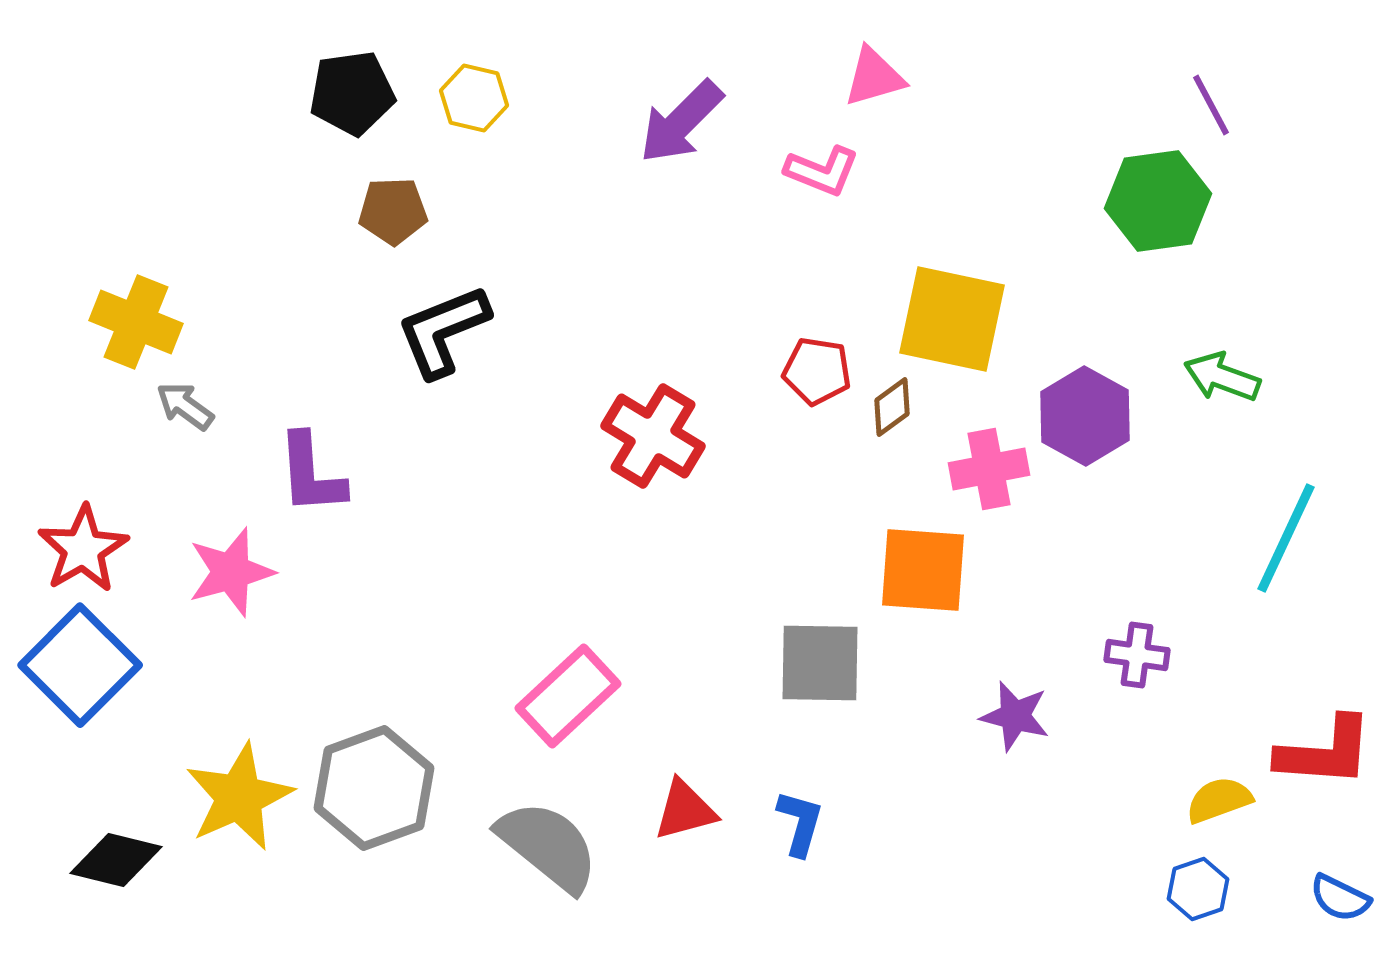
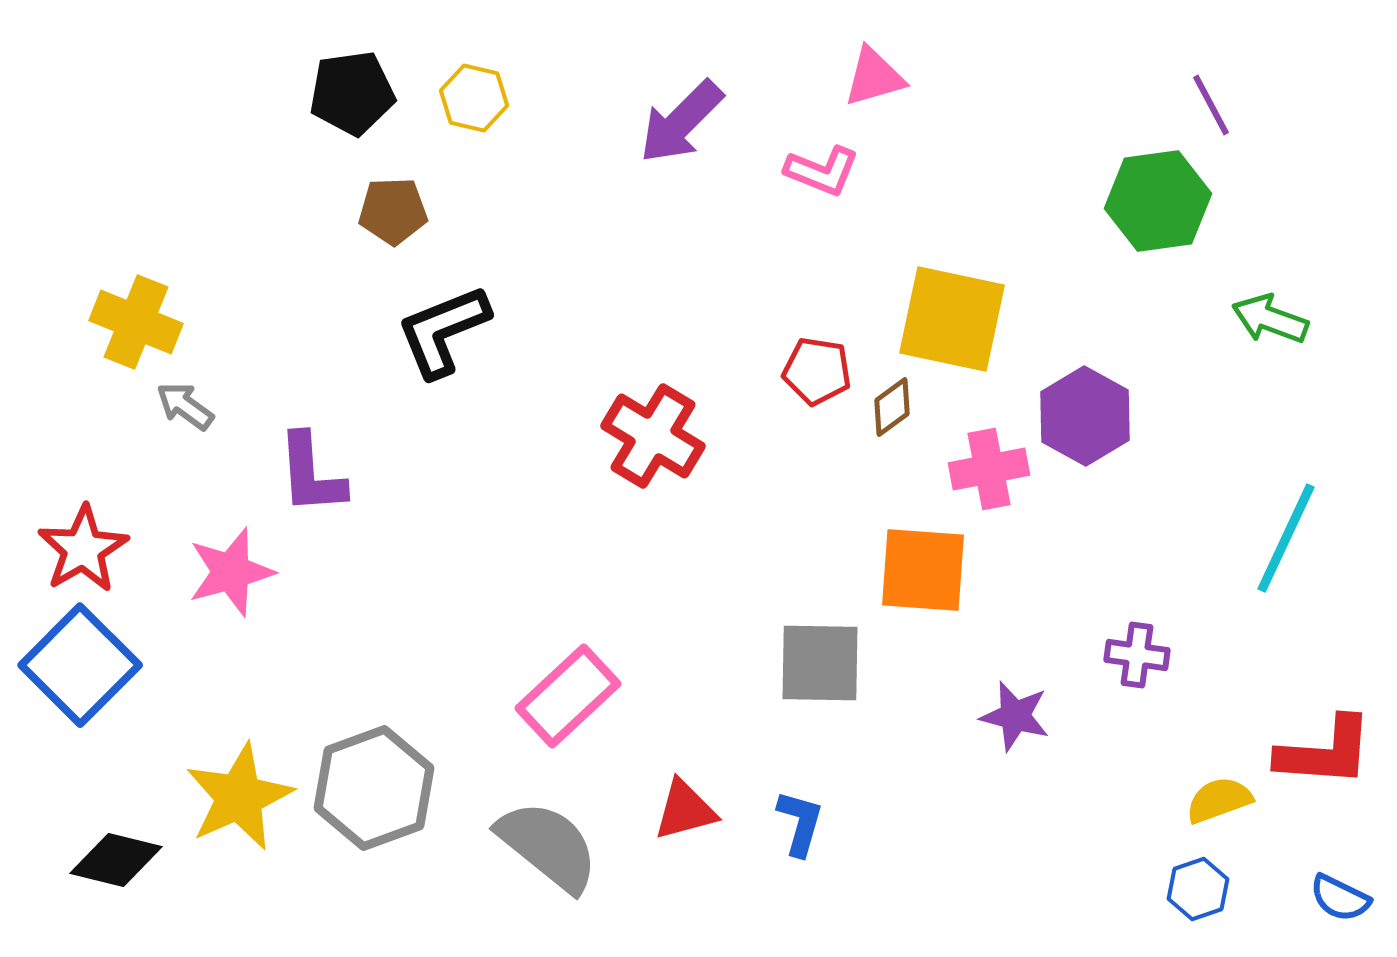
green arrow: moved 48 px right, 58 px up
